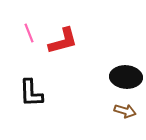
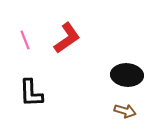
pink line: moved 4 px left, 7 px down
red L-shape: moved 4 px right, 3 px up; rotated 20 degrees counterclockwise
black ellipse: moved 1 px right, 2 px up
